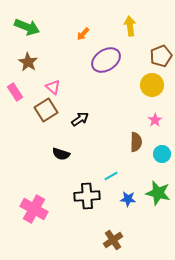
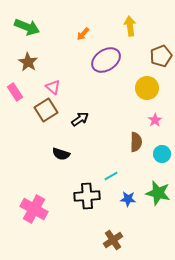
yellow circle: moved 5 px left, 3 px down
